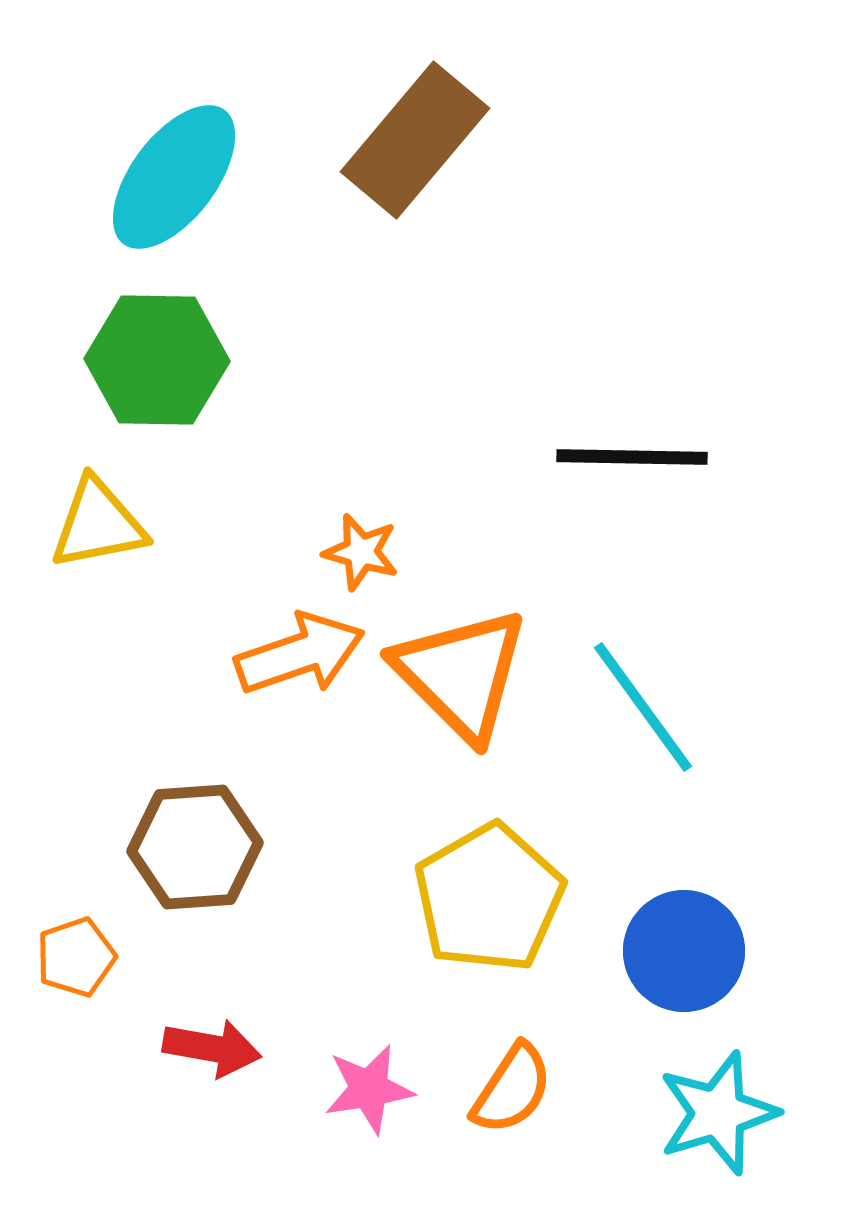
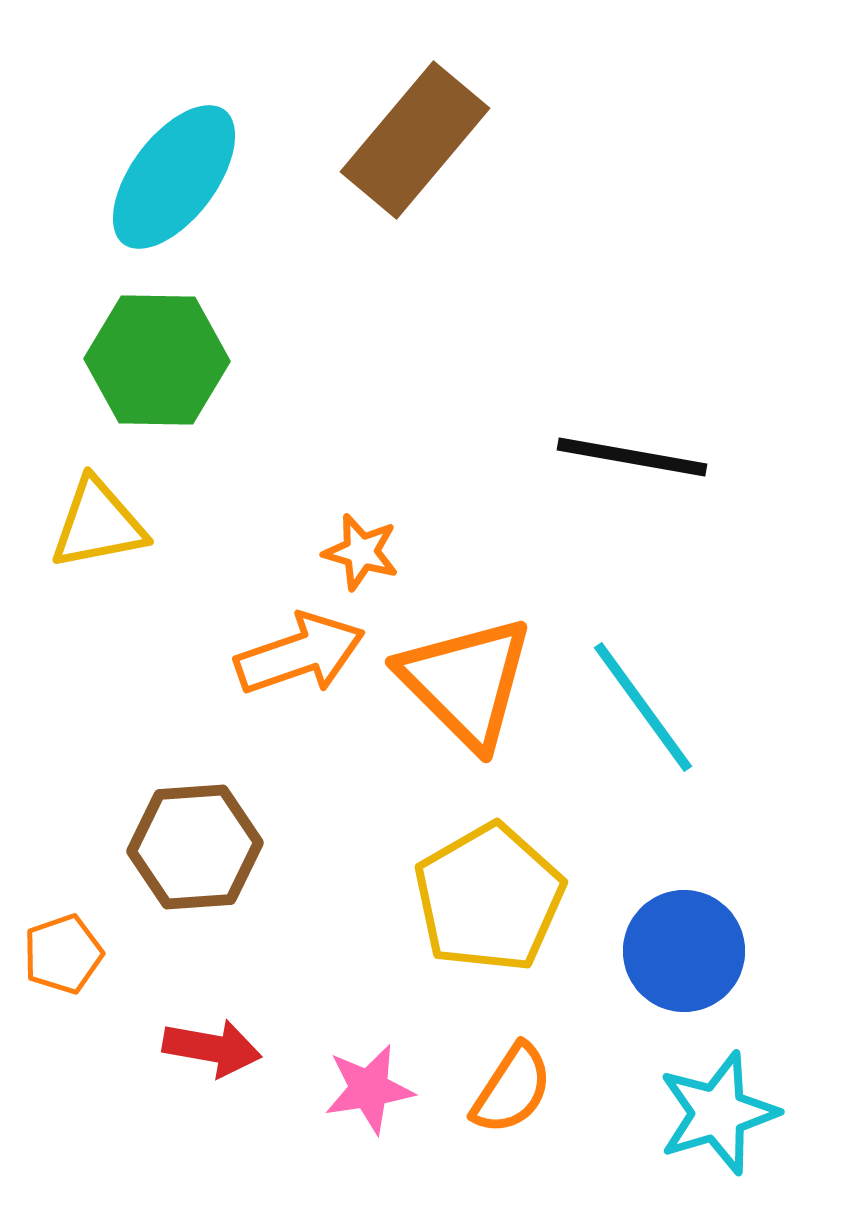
black line: rotated 9 degrees clockwise
orange triangle: moved 5 px right, 8 px down
orange pentagon: moved 13 px left, 3 px up
